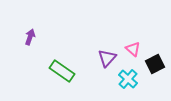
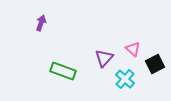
purple arrow: moved 11 px right, 14 px up
purple triangle: moved 3 px left
green rectangle: moved 1 px right; rotated 15 degrees counterclockwise
cyan cross: moved 3 px left
